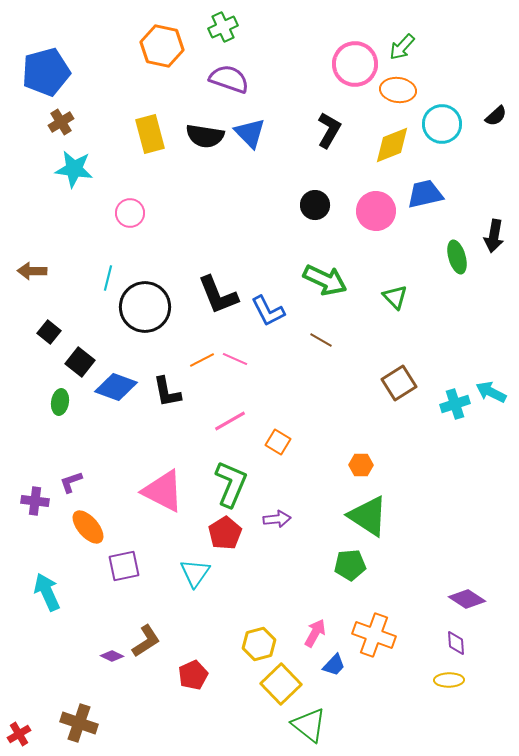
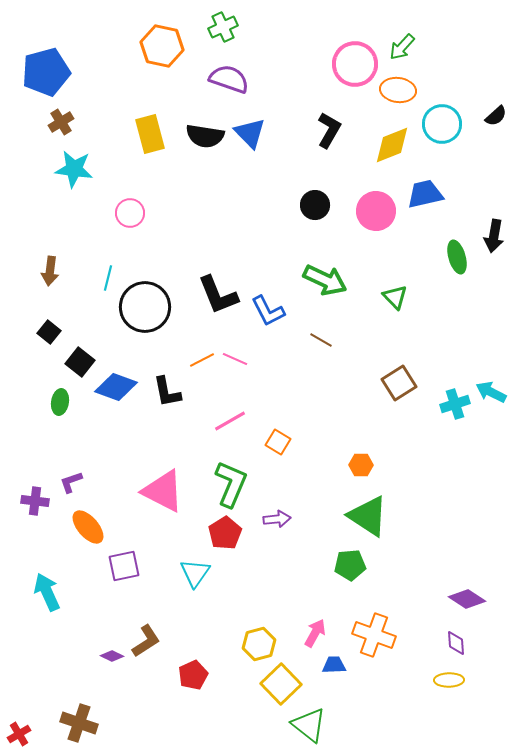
brown arrow at (32, 271): moved 18 px right; rotated 84 degrees counterclockwise
blue trapezoid at (334, 665): rotated 135 degrees counterclockwise
